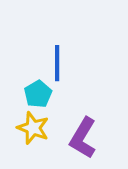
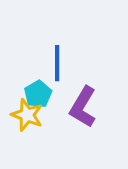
yellow star: moved 6 px left, 13 px up
purple L-shape: moved 31 px up
